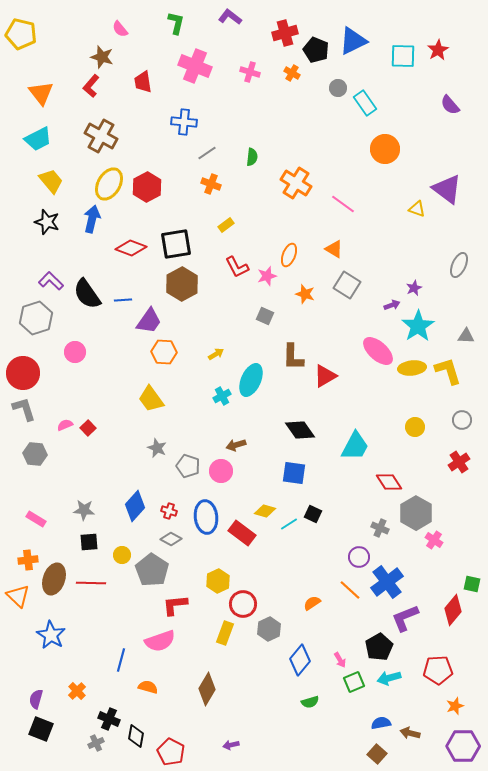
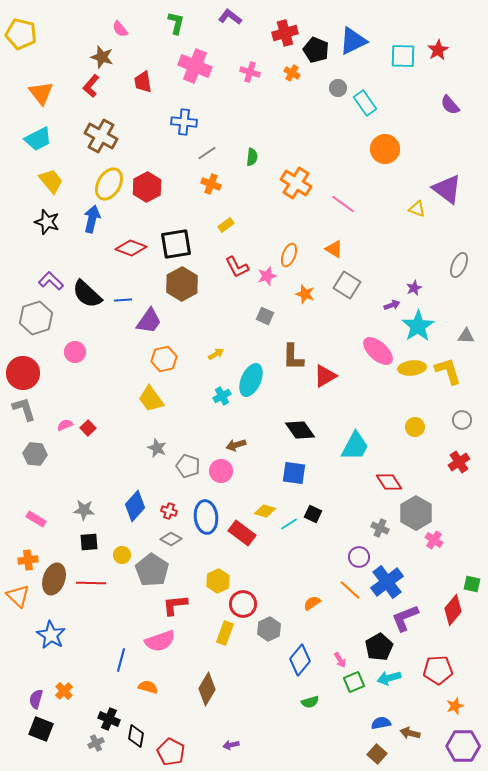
black semicircle at (87, 294): rotated 12 degrees counterclockwise
orange hexagon at (164, 352): moved 7 px down; rotated 15 degrees counterclockwise
orange cross at (77, 691): moved 13 px left
